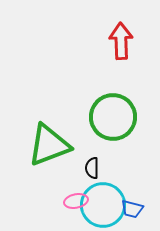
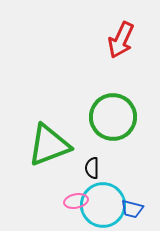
red arrow: moved 1 px up; rotated 153 degrees counterclockwise
